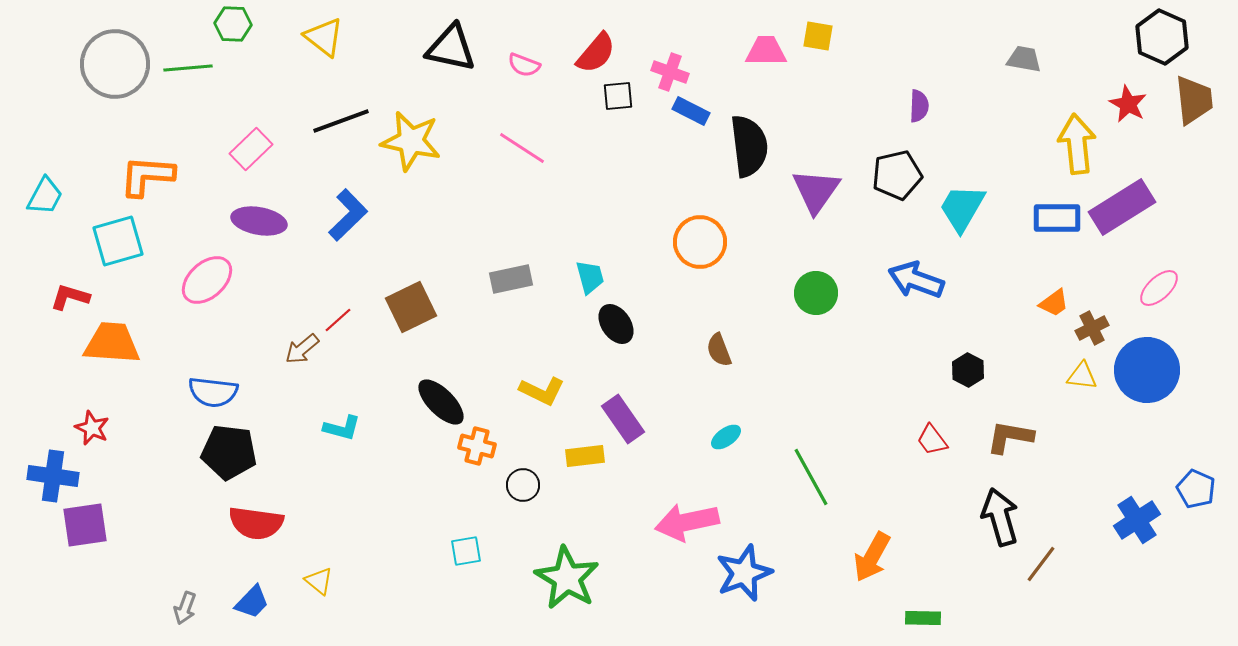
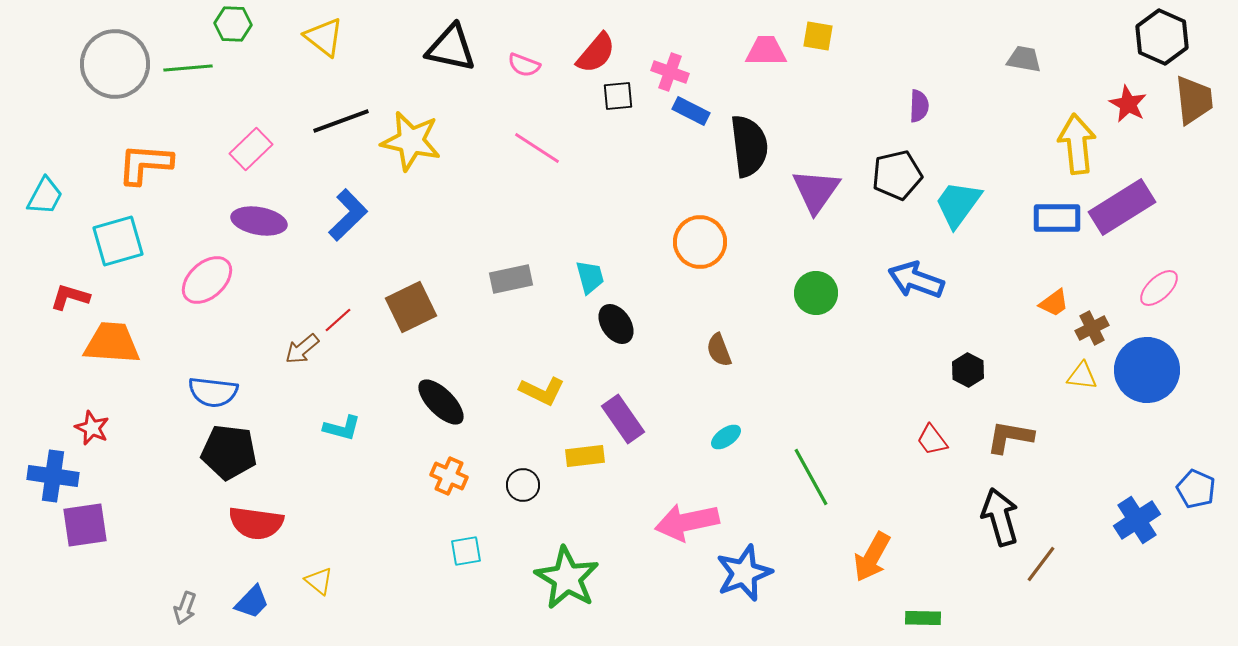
pink line at (522, 148): moved 15 px right
orange L-shape at (147, 176): moved 2 px left, 12 px up
cyan trapezoid at (962, 208): moved 4 px left, 4 px up; rotated 6 degrees clockwise
orange cross at (477, 446): moved 28 px left, 30 px down; rotated 9 degrees clockwise
